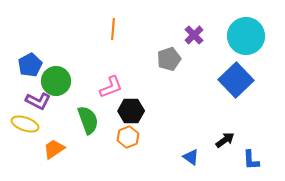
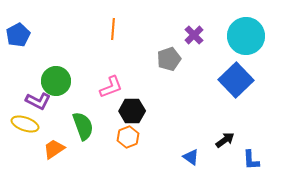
blue pentagon: moved 12 px left, 30 px up
black hexagon: moved 1 px right
green semicircle: moved 5 px left, 6 px down
